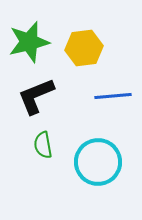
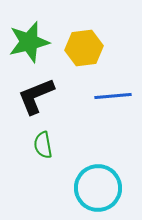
cyan circle: moved 26 px down
